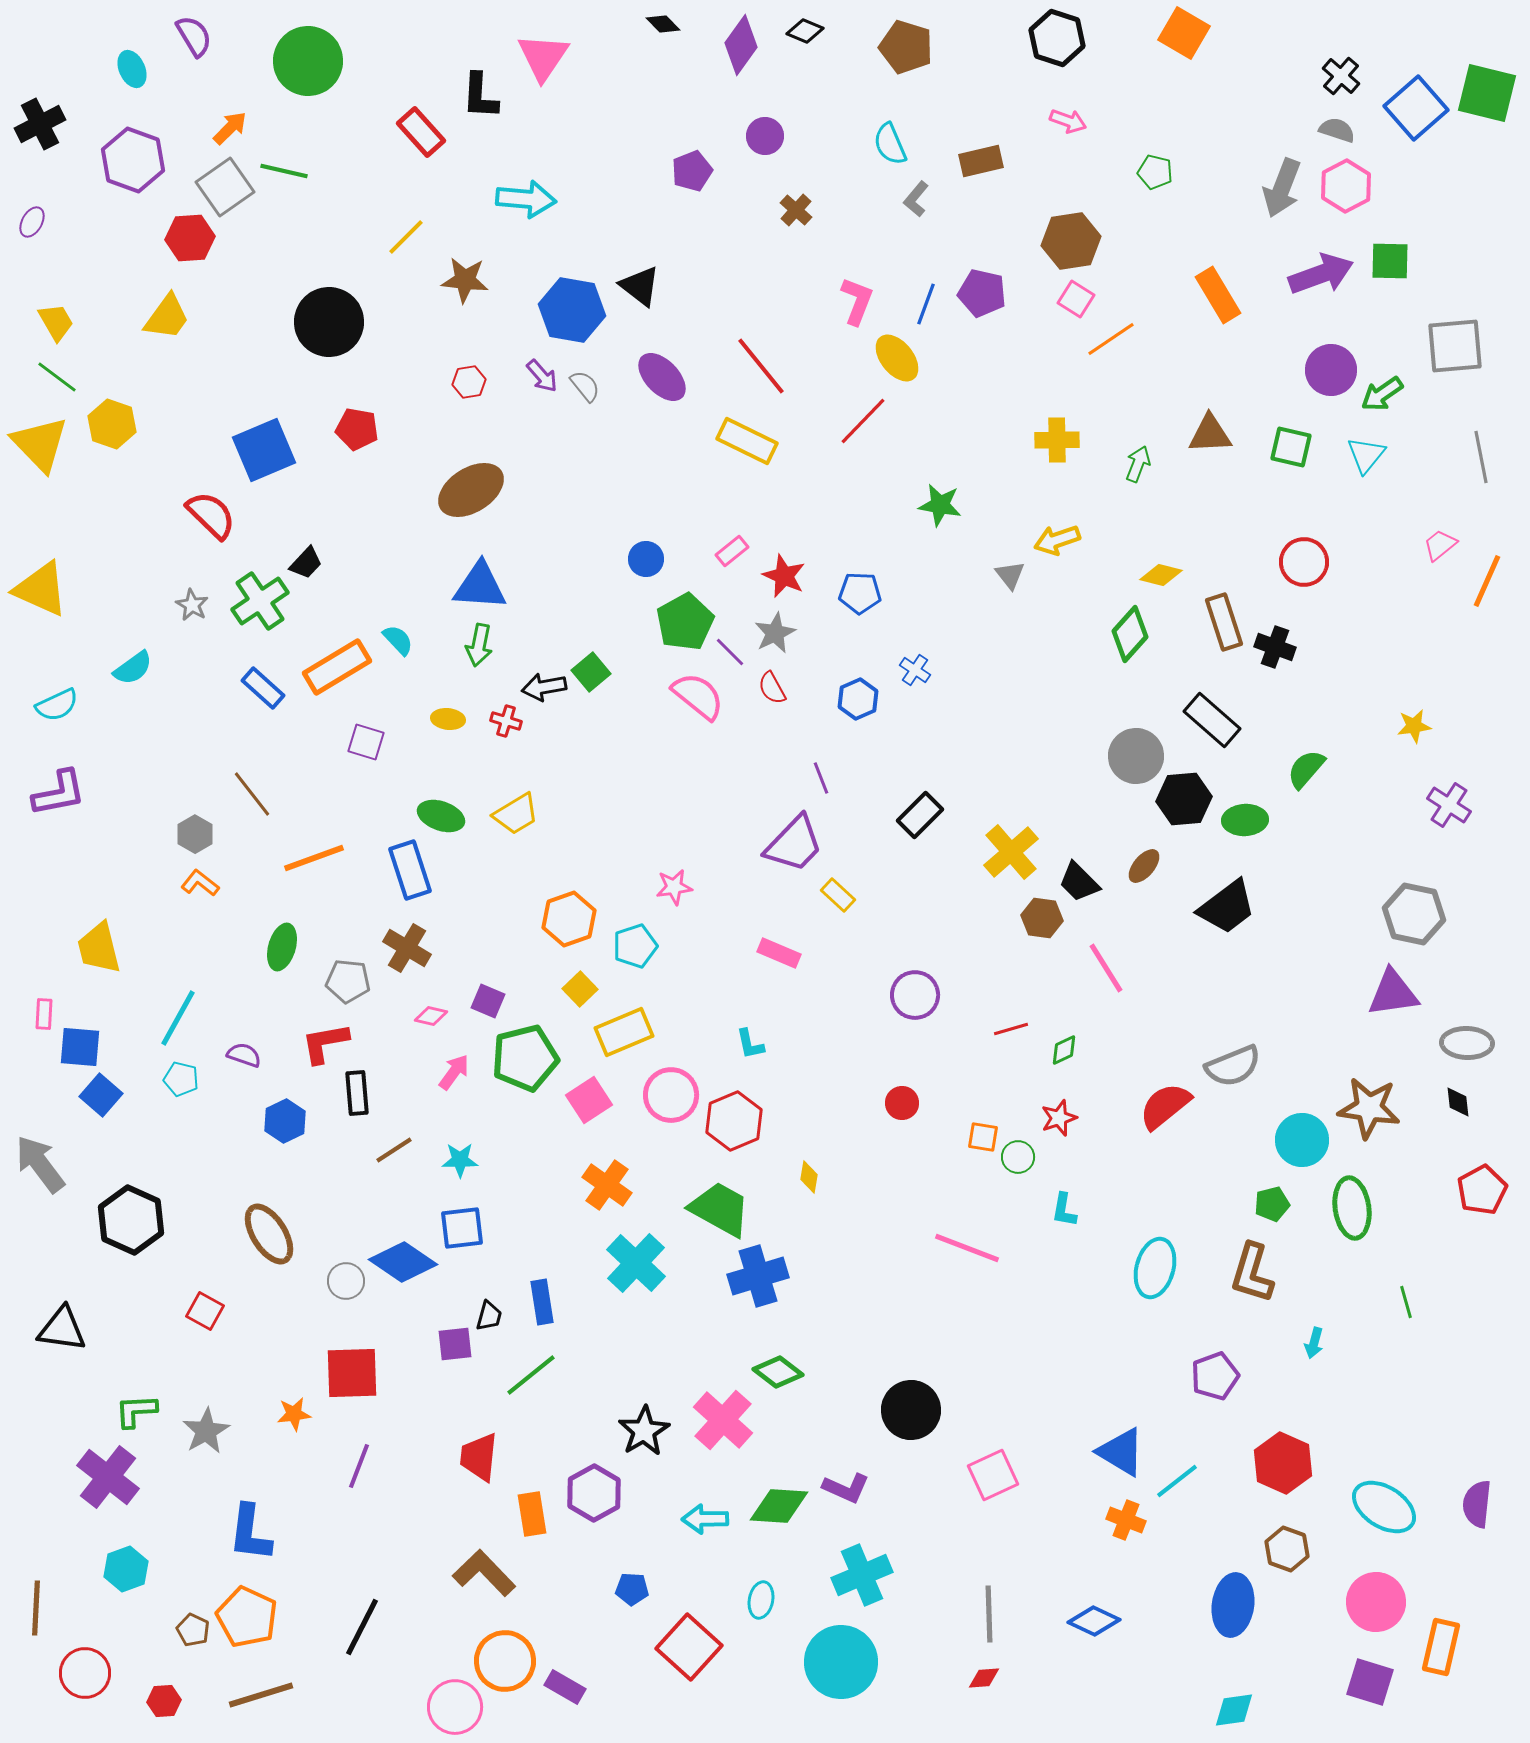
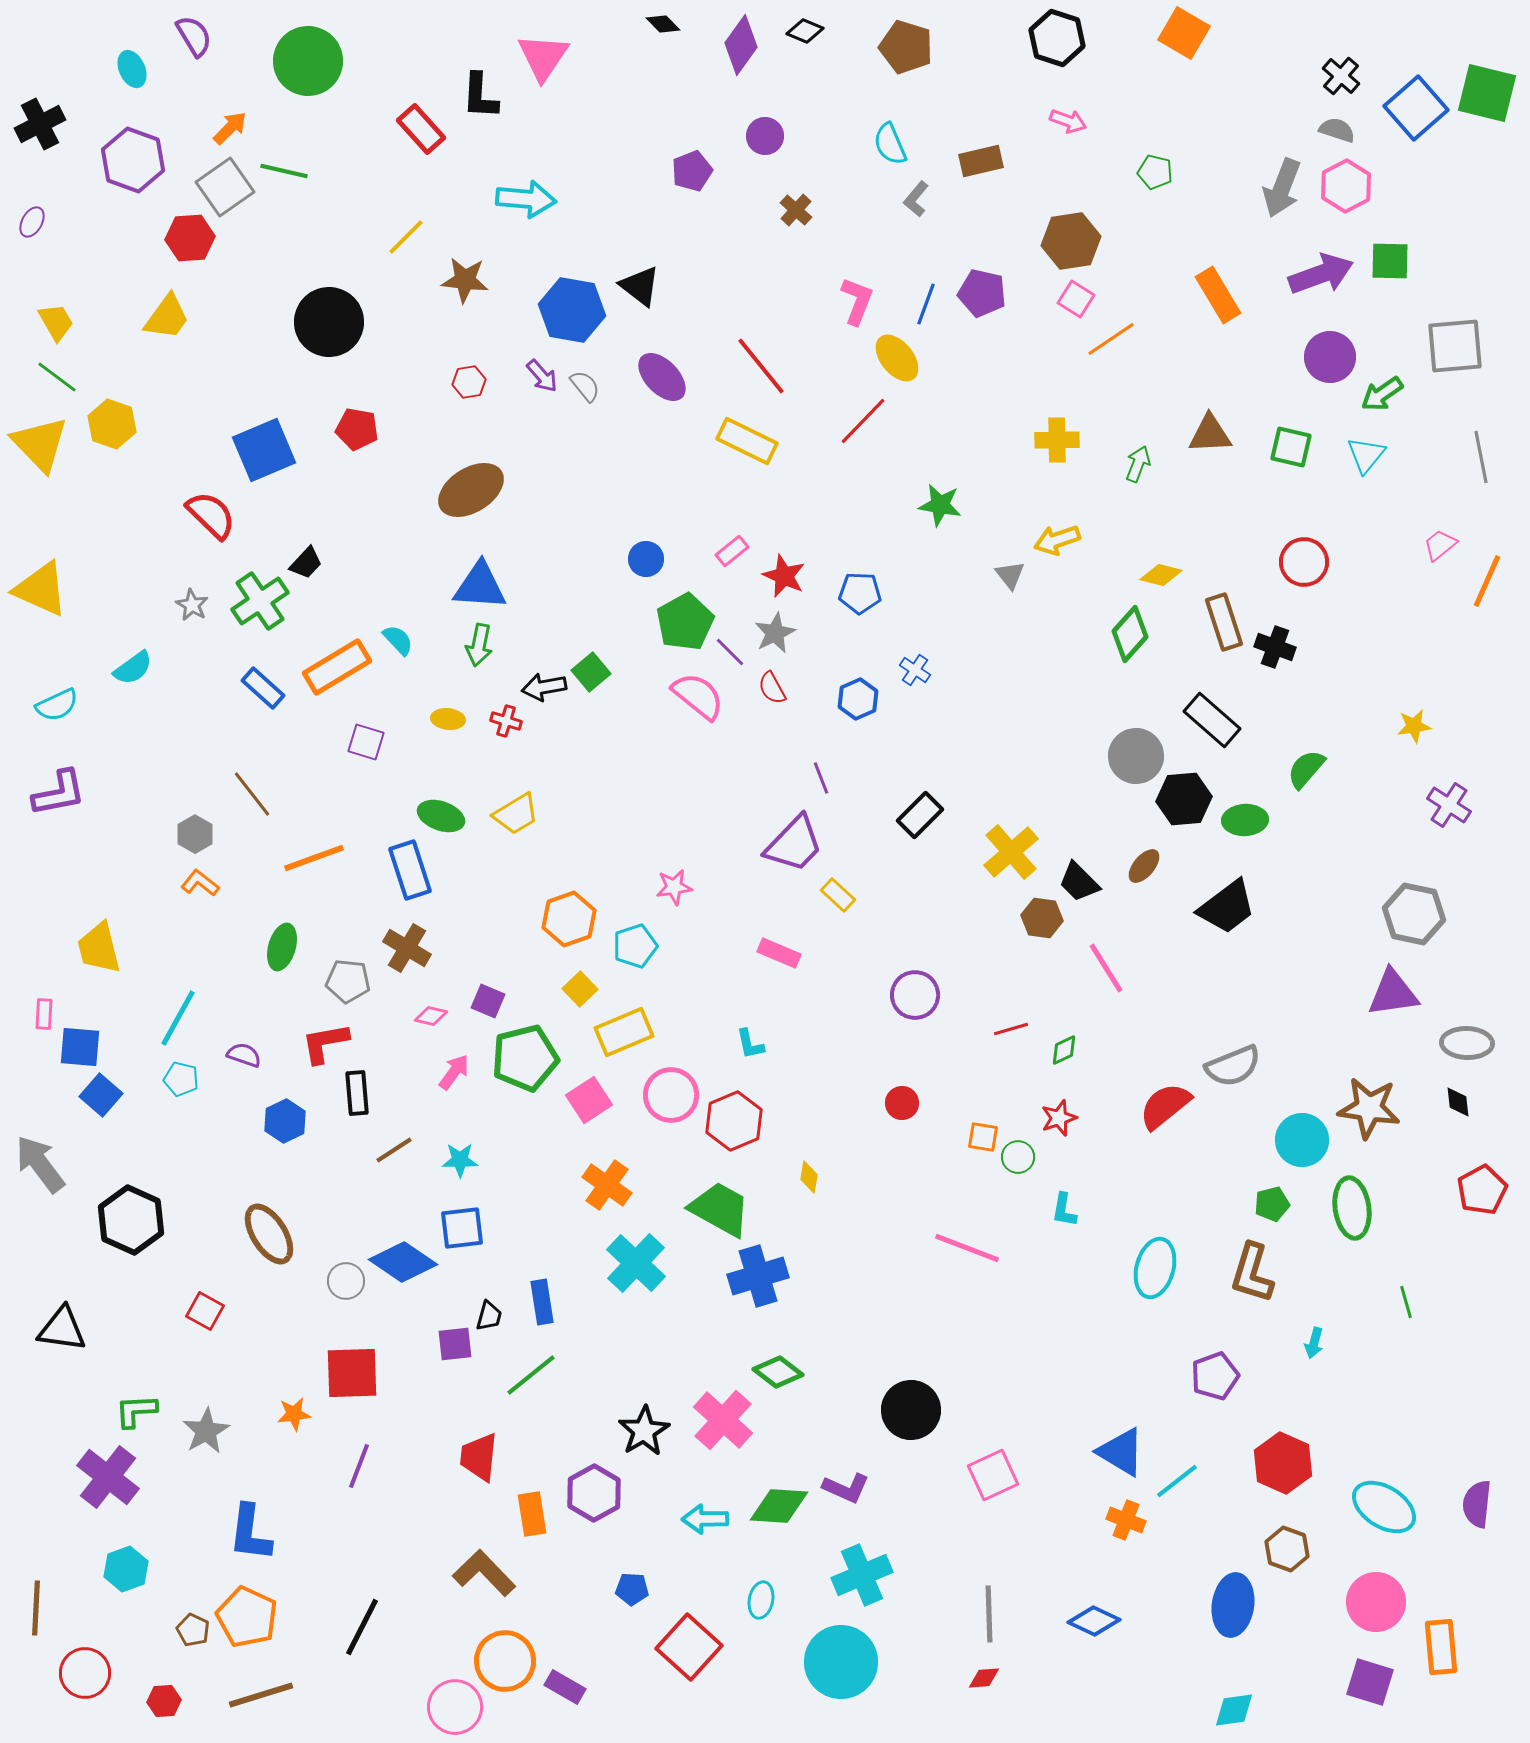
red rectangle at (421, 132): moved 3 px up
purple circle at (1331, 370): moved 1 px left, 13 px up
orange rectangle at (1441, 1647): rotated 18 degrees counterclockwise
